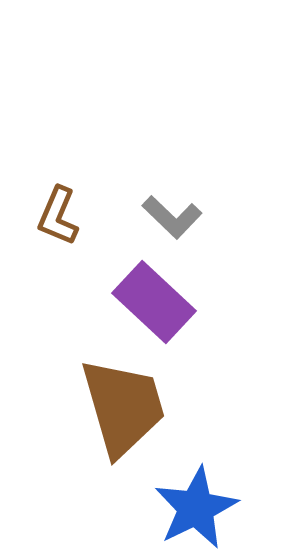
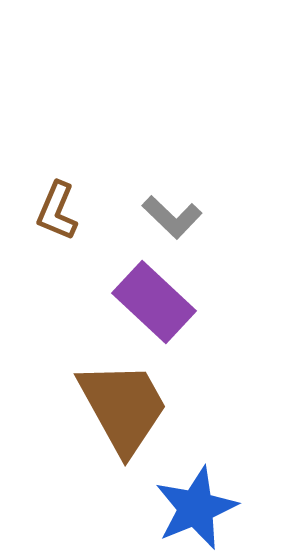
brown L-shape: moved 1 px left, 5 px up
brown trapezoid: rotated 13 degrees counterclockwise
blue star: rotated 4 degrees clockwise
